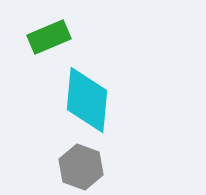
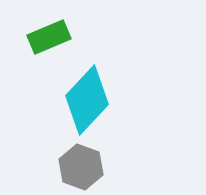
cyan diamond: rotated 38 degrees clockwise
